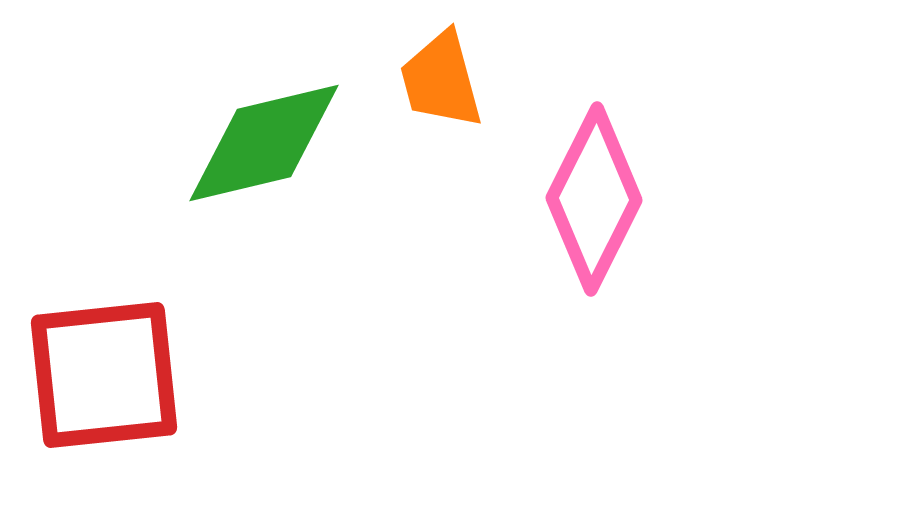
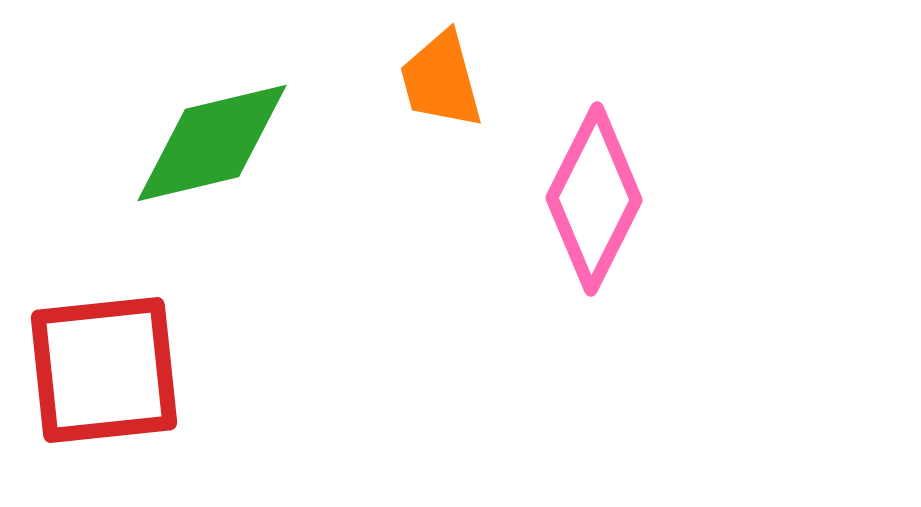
green diamond: moved 52 px left
red square: moved 5 px up
